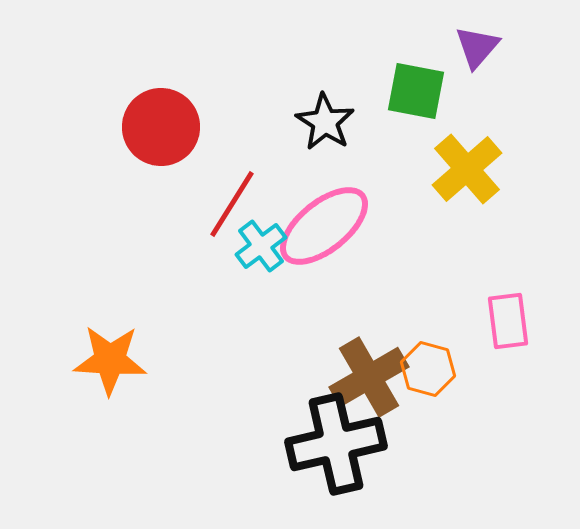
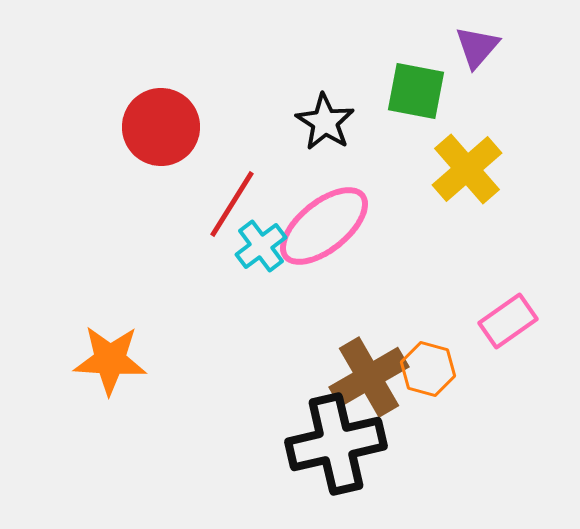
pink rectangle: rotated 62 degrees clockwise
